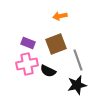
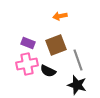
brown square: moved 1 px down
black star: rotated 30 degrees clockwise
